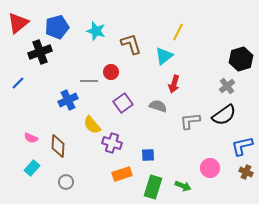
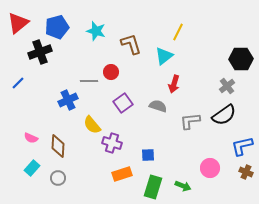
black hexagon: rotated 15 degrees clockwise
gray circle: moved 8 px left, 4 px up
